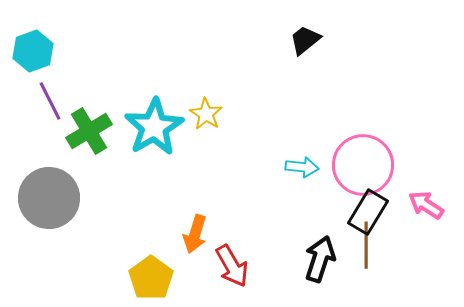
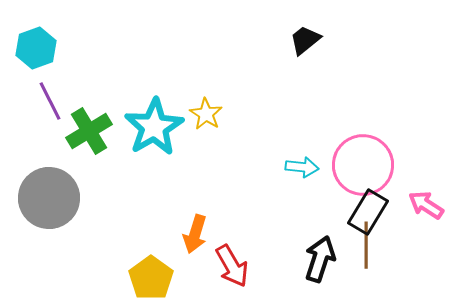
cyan hexagon: moved 3 px right, 3 px up
